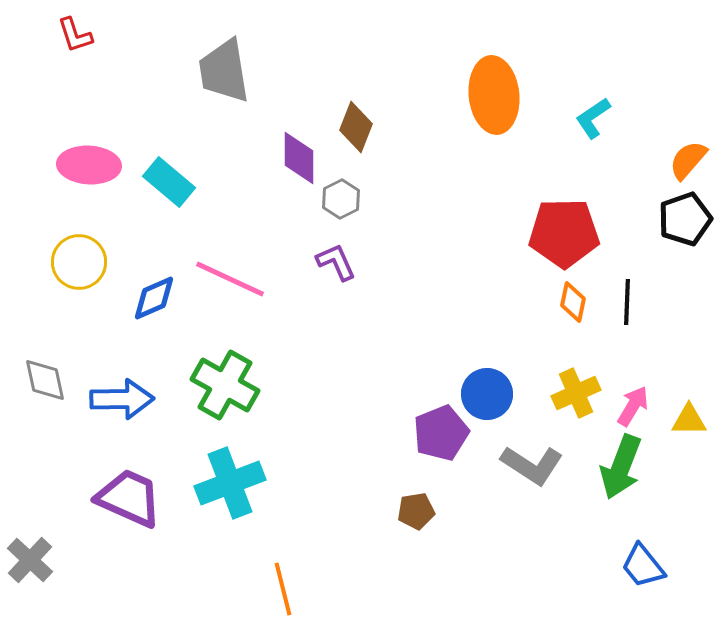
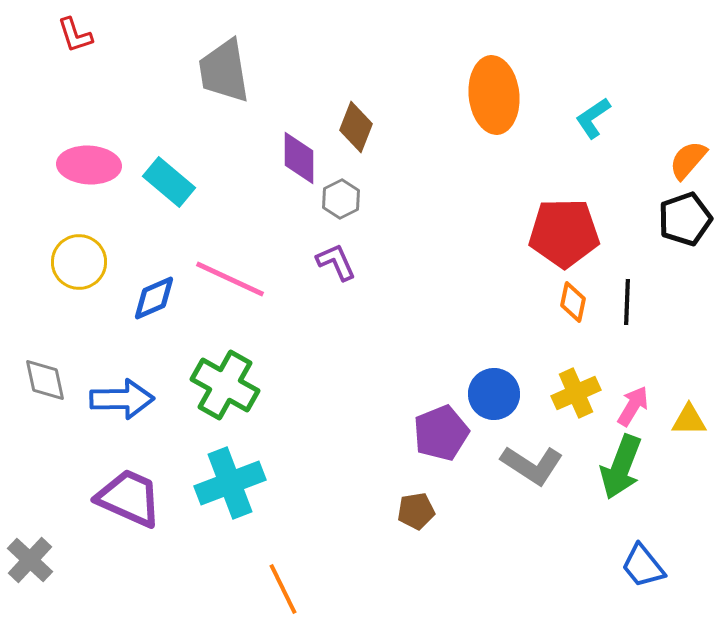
blue circle: moved 7 px right
orange line: rotated 12 degrees counterclockwise
